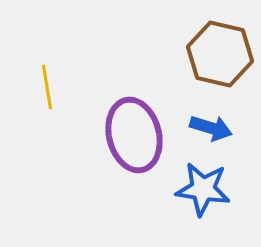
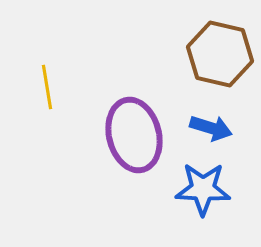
blue star: rotated 6 degrees counterclockwise
